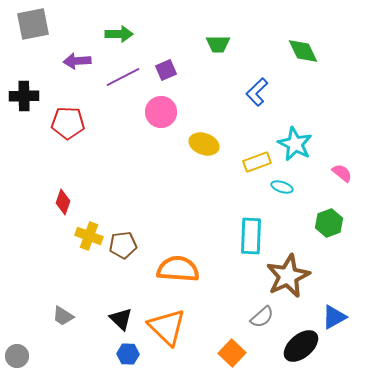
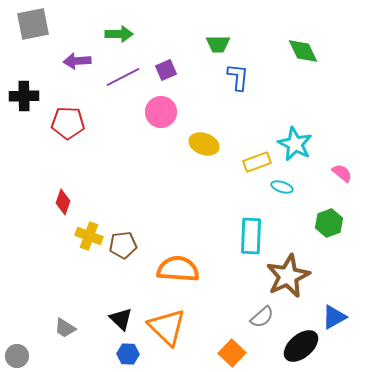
blue L-shape: moved 19 px left, 15 px up; rotated 140 degrees clockwise
gray trapezoid: moved 2 px right, 12 px down
